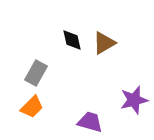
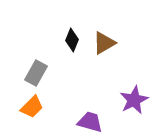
black diamond: rotated 35 degrees clockwise
purple star: rotated 12 degrees counterclockwise
